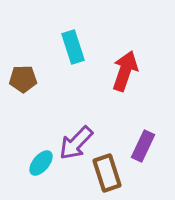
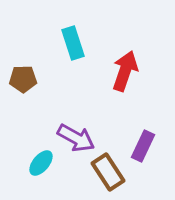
cyan rectangle: moved 4 px up
purple arrow: moved 5 px up; rotated 105 degrees counterclockwise
brown rectangle: moved 1 px right, 1 px up; rotated 15 degrees counterclockwise
